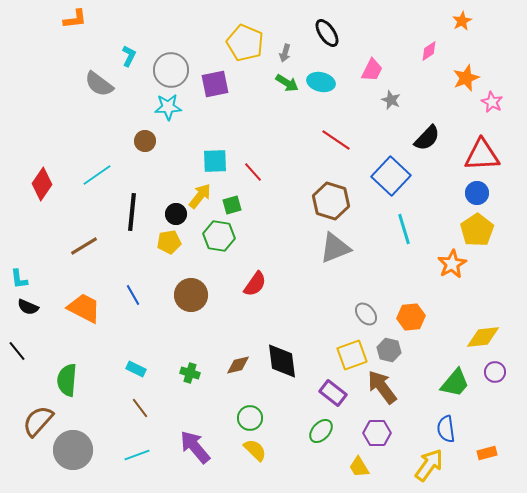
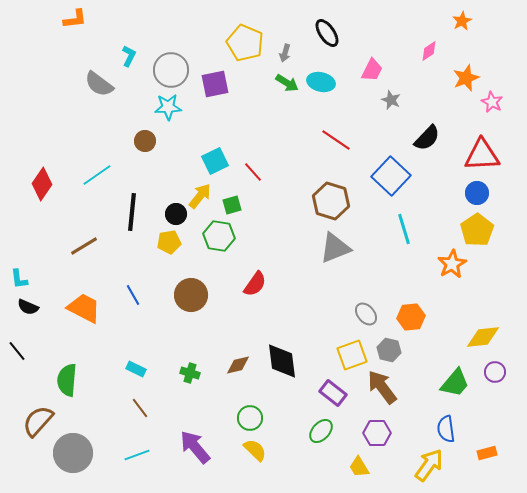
cyan square at (215, 161): rotated 24 degrees counterclockwise
gray circle at (73, 450): moved 3 px down
